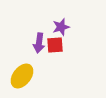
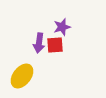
purple star: moved 1 px right
